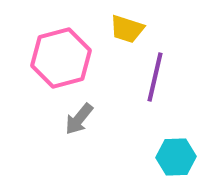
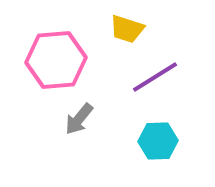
pink hexagon: moved 5 px left, 2 px down; rotated 10 degrees clockwise
purple line: rotated 45 degrees clockwise
cyan hexagon: moved 18 px left, 16 px up
